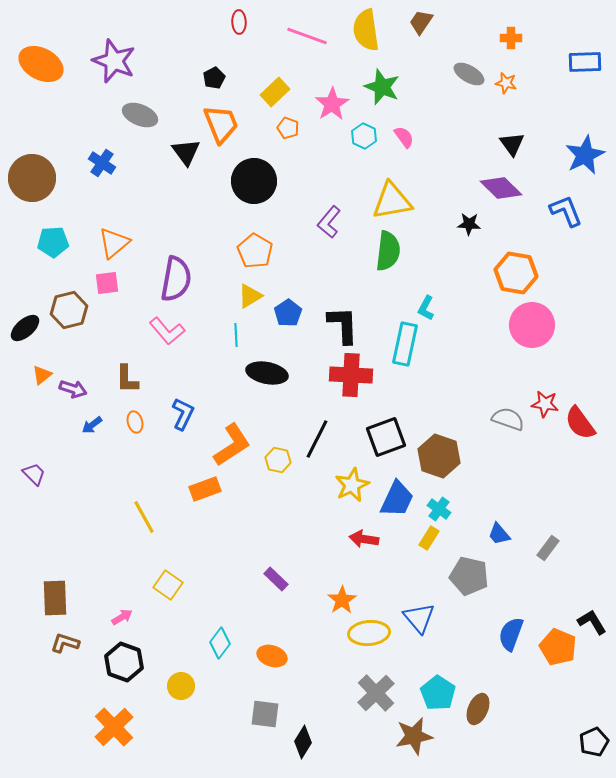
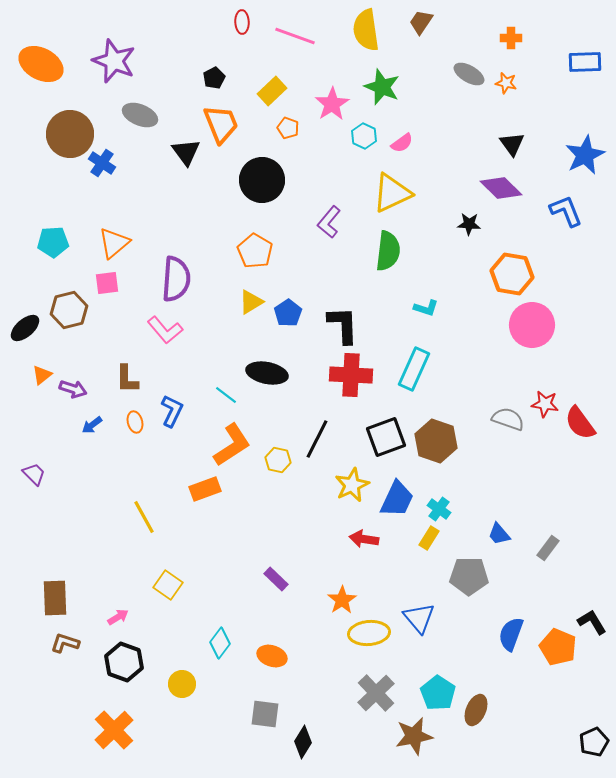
red ellipse at (239, 22): moved 3 px right
pink line at (307, 36): moved 12 px left
yellow rectangle at (275, 92): moved 3 px left, 1 px up
pink semicircle at (404, 137): moved 2 px left, 6 px down; rotated 90 degrees clockwise
brown circle at (32, 178): moved 38 px right, 44 px up
black circle at (254, 181): moved 8 px right, 1 px up
yellow triangle at (392, 201): moved 8 px up; rotated 15 degrees counterclockwise
orange hexagon at (516, 273): moved 4 px left, 1 px down
purple semicircle at (176, 279): rotated 6 degrees counterclockwise
yellow triangle at (250, 296): moved 1 px right, 6 px down
cyan L-shape at (426, 308): rotated 100 degrees counterclockwise
pink L-shape at (167, 331): moved 2 px left, 1 px up
cyan line at (236, 335): moved 10 px left, 60 px down; rotated 50 degrees counterclockwise
cyan rectangle at (405, 344): moved 9 px right, 25 px down; rotated 12 degrees clockwise
blue L-shape at (183, 414): moved 11 px left, 3 px up
brown hexagon at (439, 456): moved 3 px left, 15 px up
gray pentagon at (469, 576): rotated 12 degrees counterclockwise
pink arrow at (122, 617): moved 4 px left
yellow circle at (181, 686): moved 1 px right, 2 px up
brown ellipse at (478, 709): moved 2 px left, 1 px down
orange cross at (114, 727): moved 3 px down
